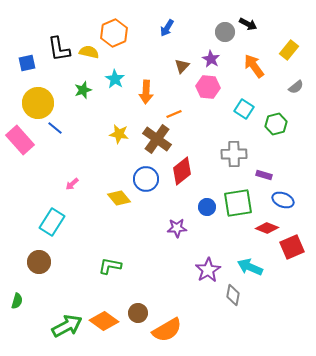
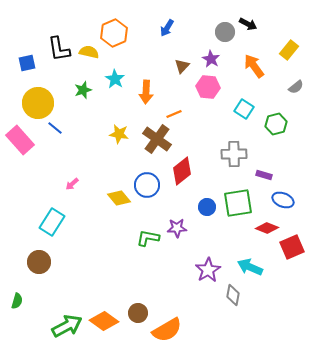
blue circle at (146, 179): moved 1 px right, 6 px down
green L-shape at (110, 266): moved 38 px right, 28 px up
